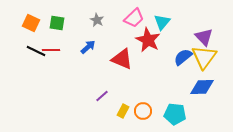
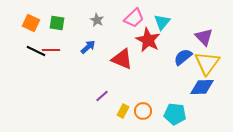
yellow triangle: moved 3 px right, 6 px down
